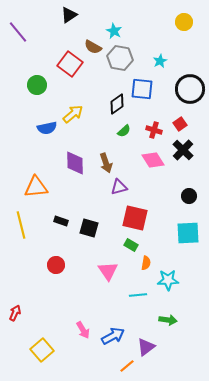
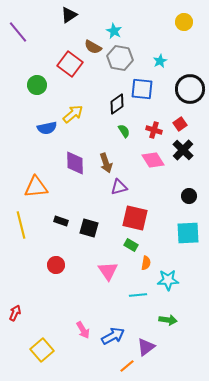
green semicircle at (124, 131): rotated 80 degrees counterclockwise
